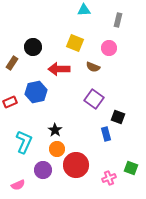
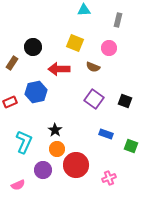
black square: moved 7 px right, 16 px up
blue rectangle: rotated 56 degrees counterclockwise
green square: moved 22 px up
